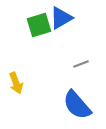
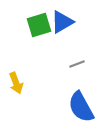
blue triangle: moved 1 px right, 4 px down
gray line: moved 4 px left
blue semicircle: moved 4 px right, 2 px down; rotated 12 degrees clockwise
